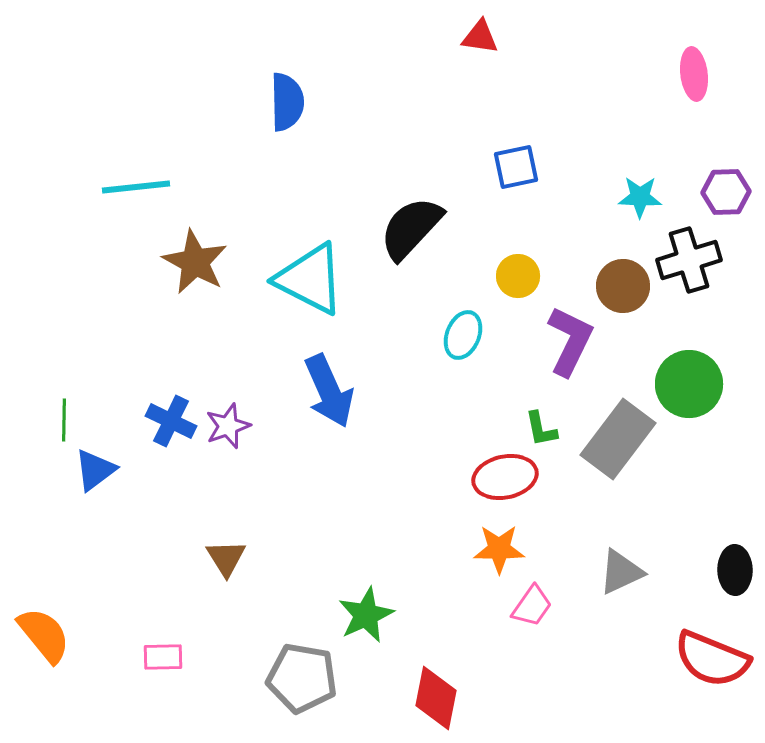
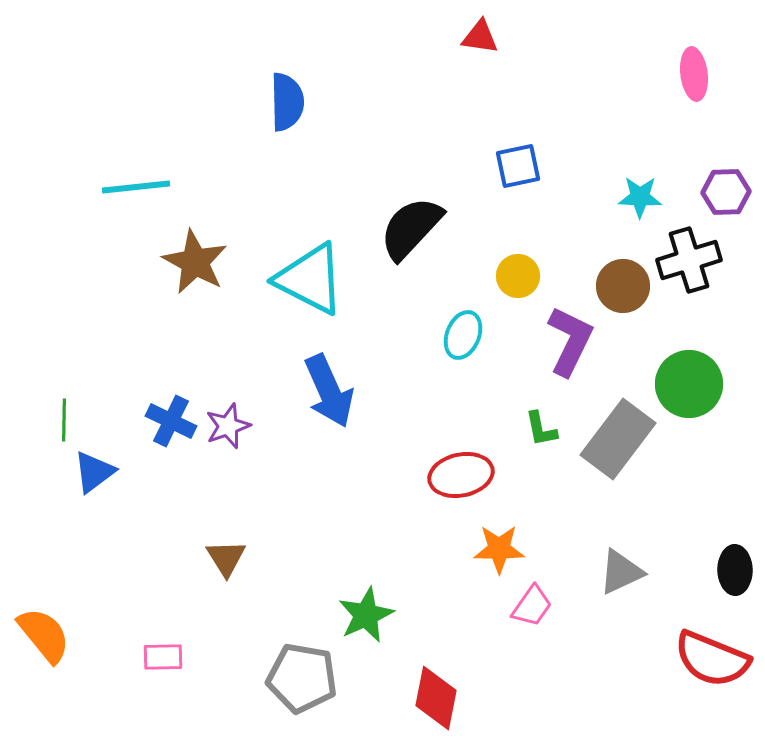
blue square: moved 2 px right, 1 px up
blue triangle: moved 1 px left, 2 px down
red ellipse: moved 44 px left, 2 px up
